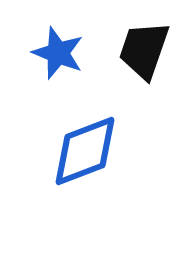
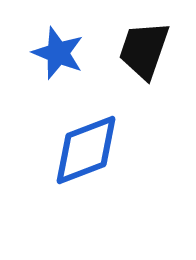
blue diamond: moved 1 px right, 1 px up
